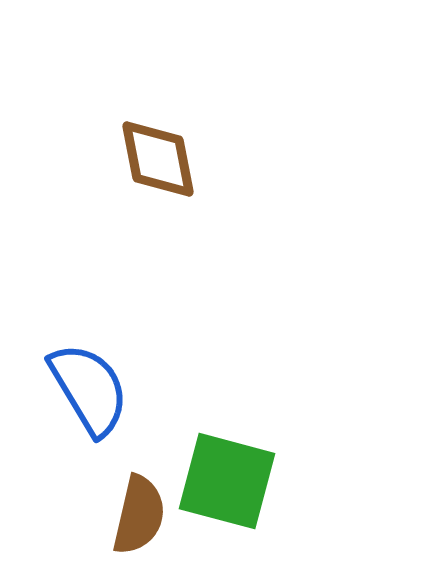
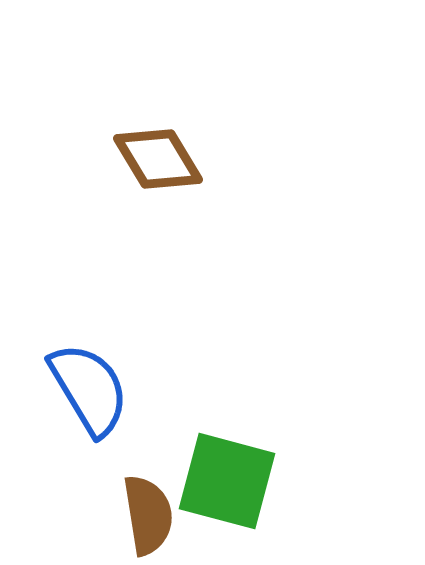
brown diamond: rotated 20 degrees counterclockwise
brown semicircle: moved 9 px right; rotated 22 degrees counterclockwise
